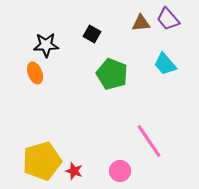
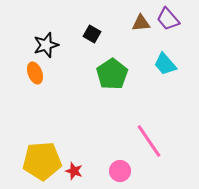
black star: rotated 15 degrees counterclockwise
green pentagon: rotated 16 degrees clockwise
yellow pentagon: rotated 12 degrees clockwise
